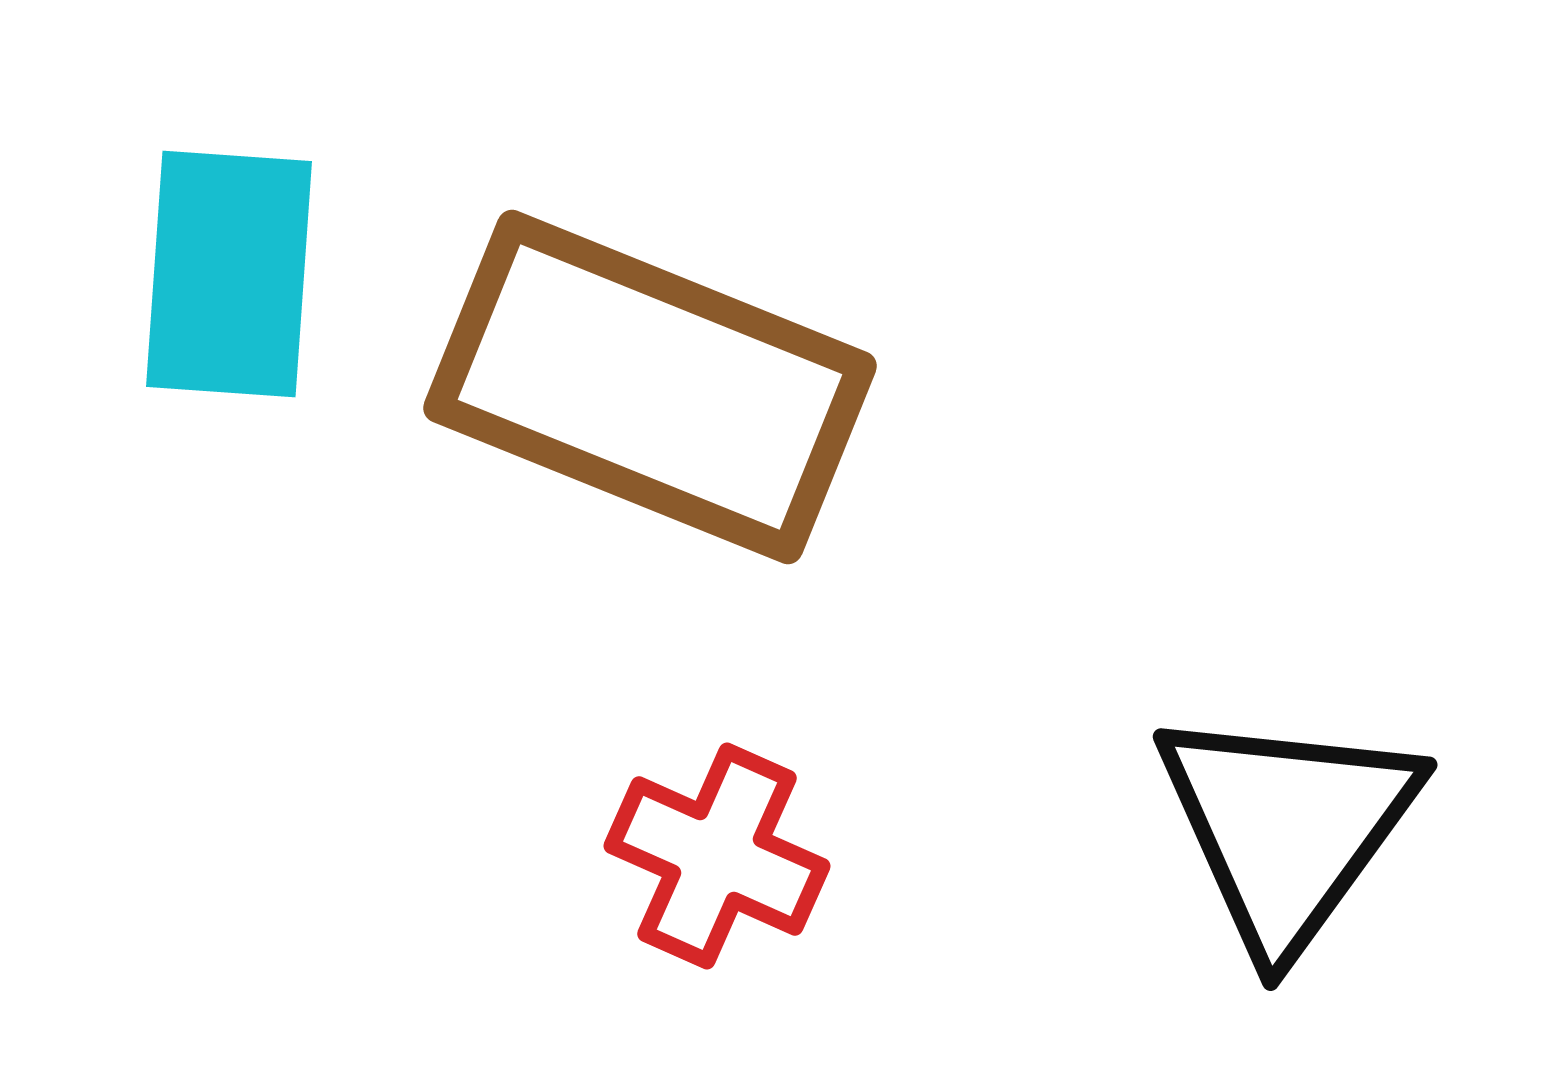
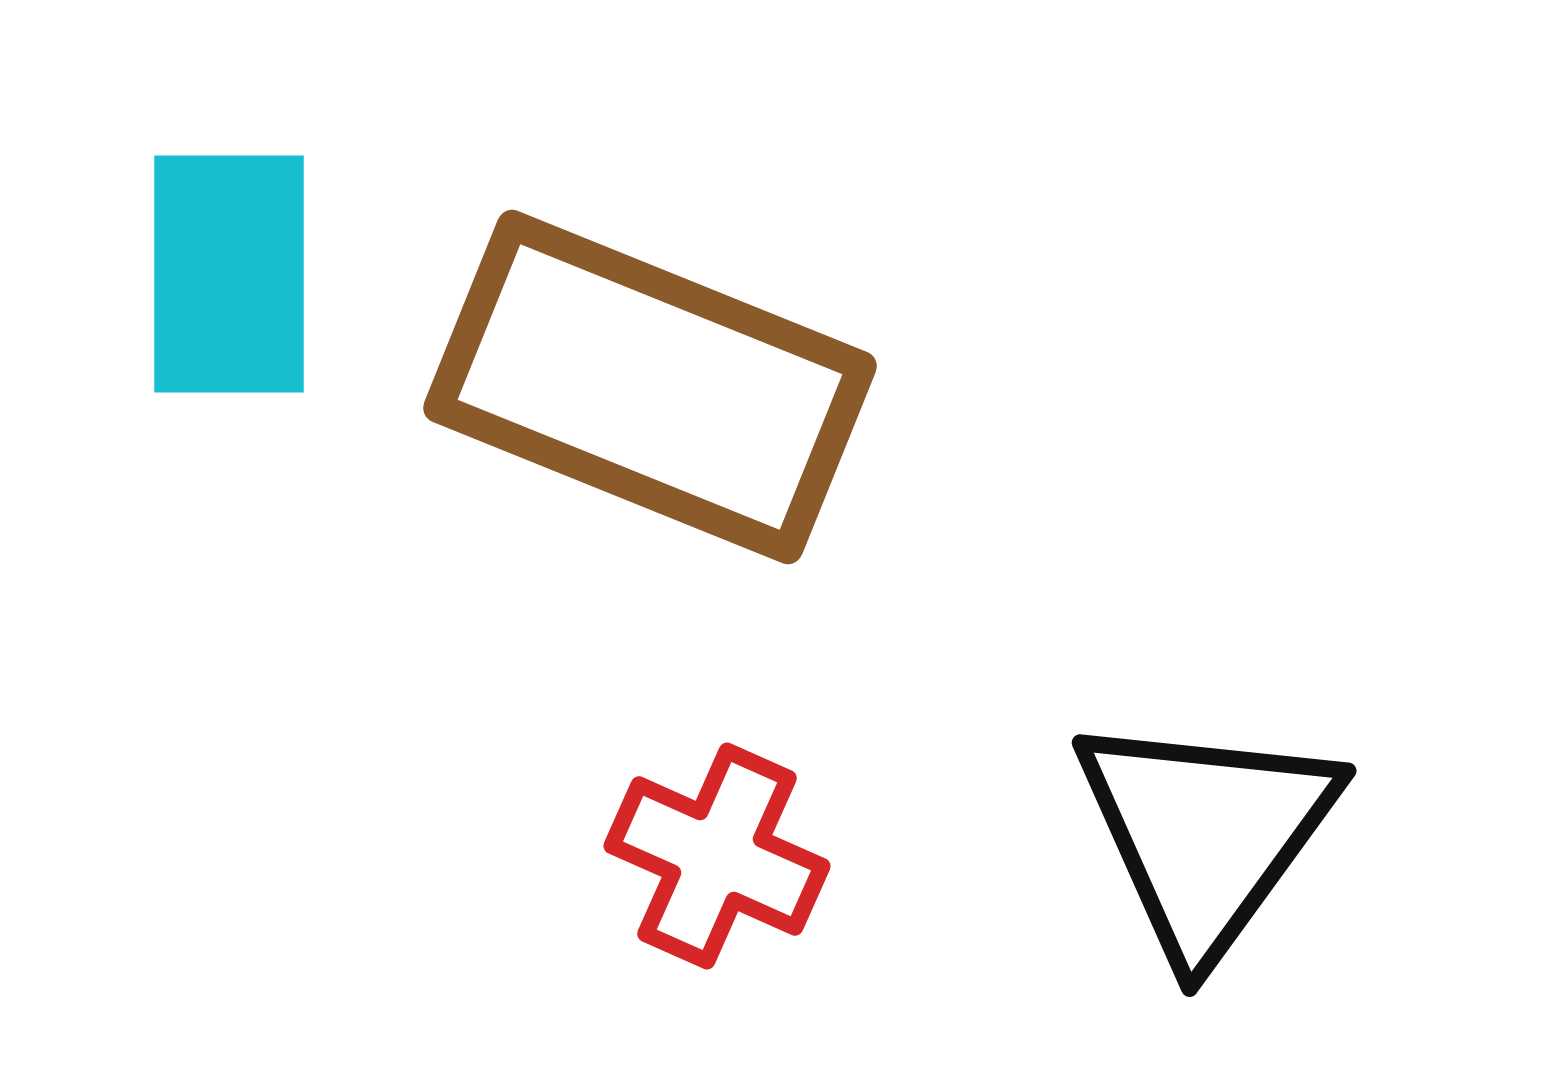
cyan rectangle: rotated 4 degrees counterclockwise
black triangle: moved 81 px left, 6 px down
